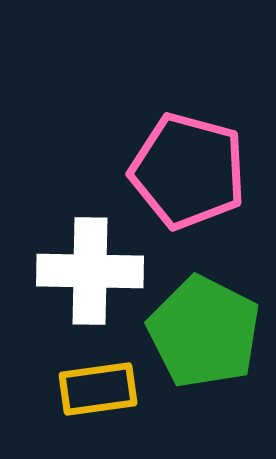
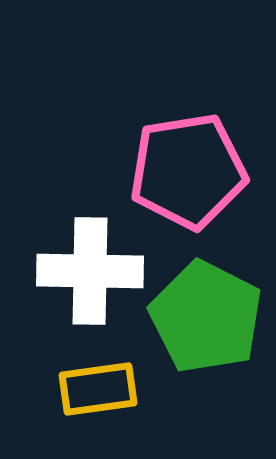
pink pentagon: rotated 24 degrees counterclockwise
green pentagon: moved 2 px right, 15 px up
